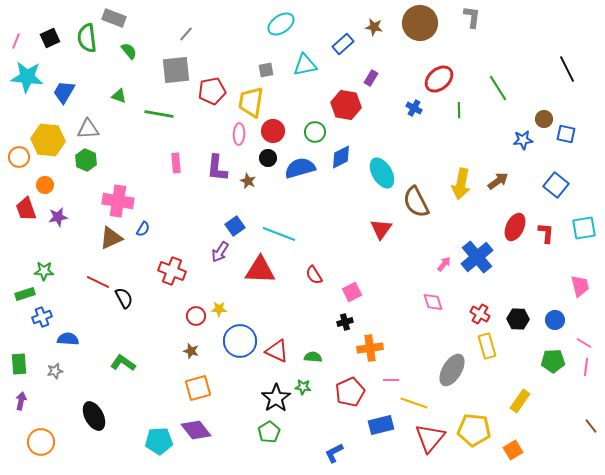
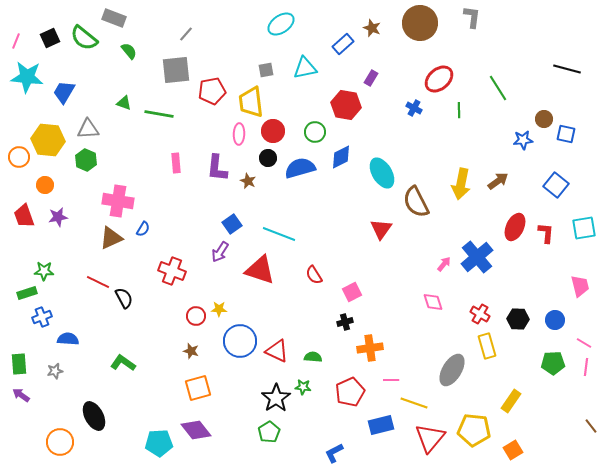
brown star at (374, 27): moved 2 px left, 1 px down; rotated 12 degrees clockwise
green semicircle at (87, 38): moved 3 px left; rotated 44 degrees counterclockwise
cyan triangle at (305, 65): moved 3 px down
black line at (567, 69): rotated 48 degrees counterclockwise
green triangle at (119, 96): moved 5 px right, 7 px down
yellow trapezoid at (251, 102): rotated 16 degrees counterclockwise
red trapezoid at (26, 209): moved 2 px left, 7 px down
blue square at (235, 226): moved 3 px left, 2 px up
red triangle at (260, 270): rotated 16 degrees clockwise
green rectangle at (25, 294): moved 2 px right, 1 px up
green pentagon at (553, 361): moved 2 px down
purple arrow at (21, 401): moved 6 px up; rotated 66 degrees counterclockwise
yellow rectangle at (520, 401): moved 9 px left
cyan pentagon at (159, 441): moved 2 px down
orange circle at (41, 442): moved 19 px right
